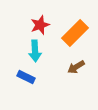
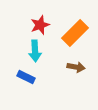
brown arrow: rotated 138 degrees counterclockwise
